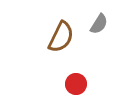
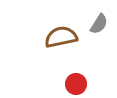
brown semicircle: rotated 128 degrees counterclockwise
